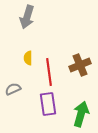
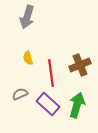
yellow semicircle: rotated 16 degrees counterclockwise
red line: moved 2 px right, 1 px down
gray semicircle: moved 7 px right, 5 px down
purple rectangle: rotated 40 degrees counterclockwise
green arrow: moved 4 px left, 9 px up
